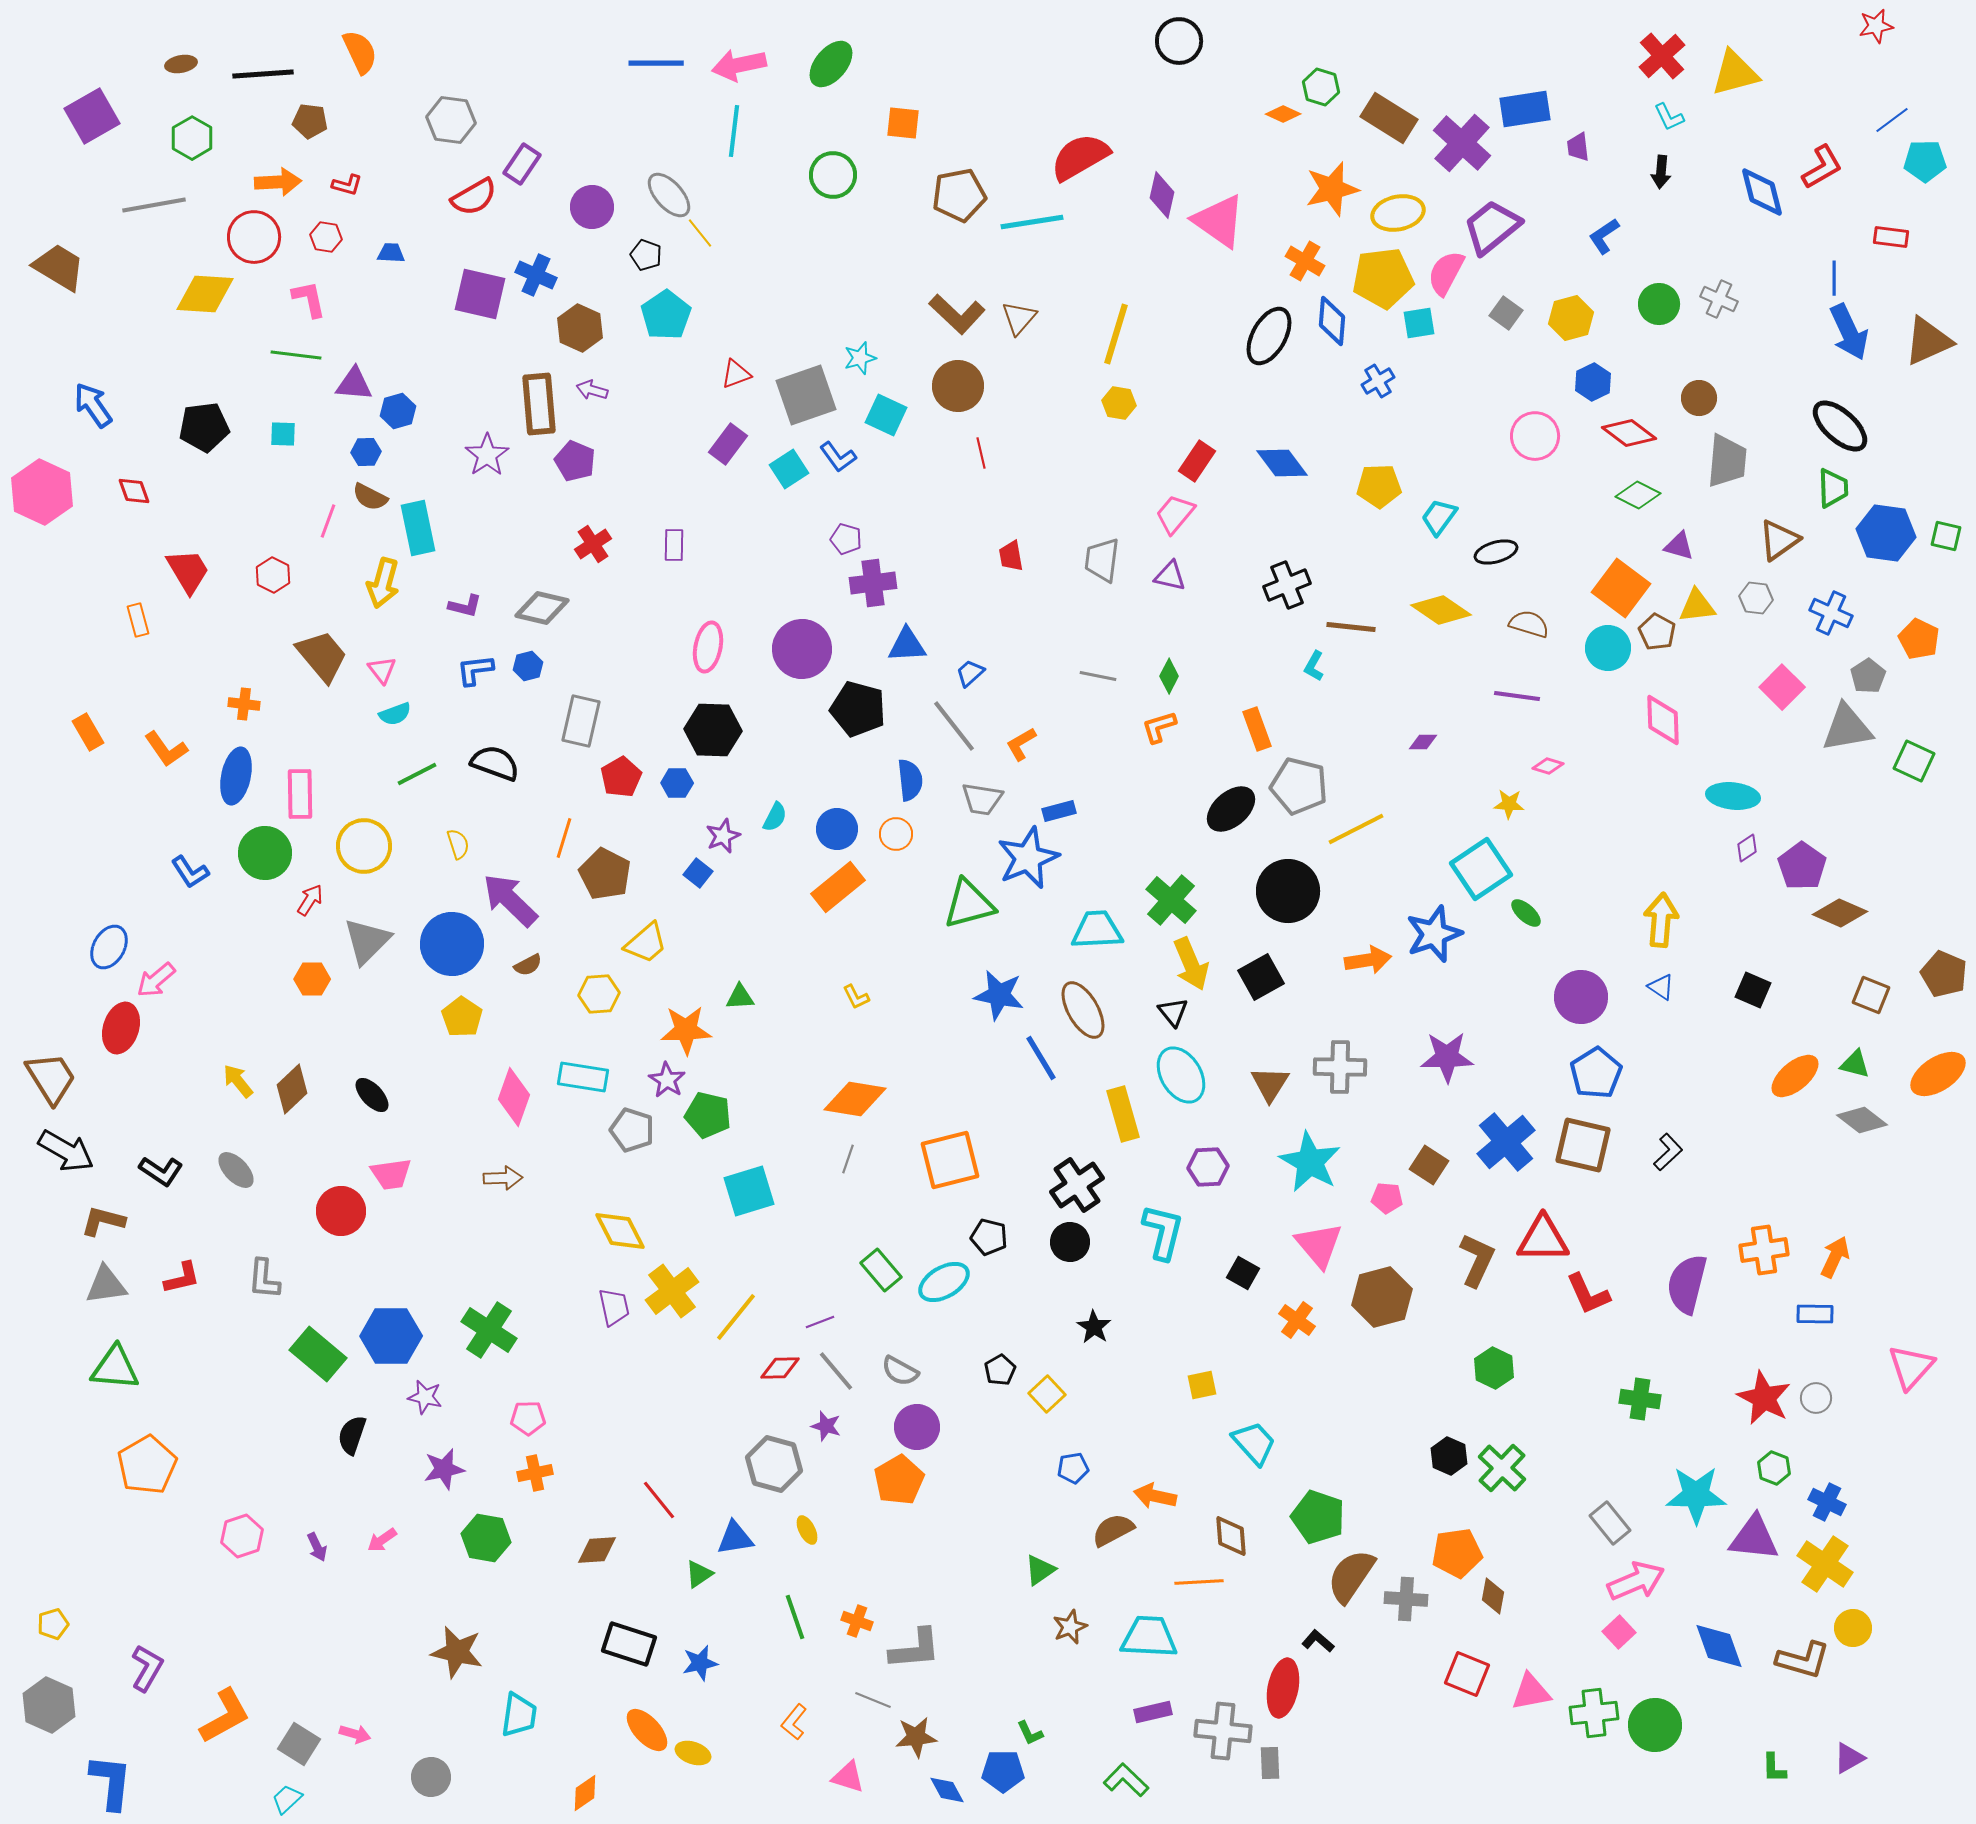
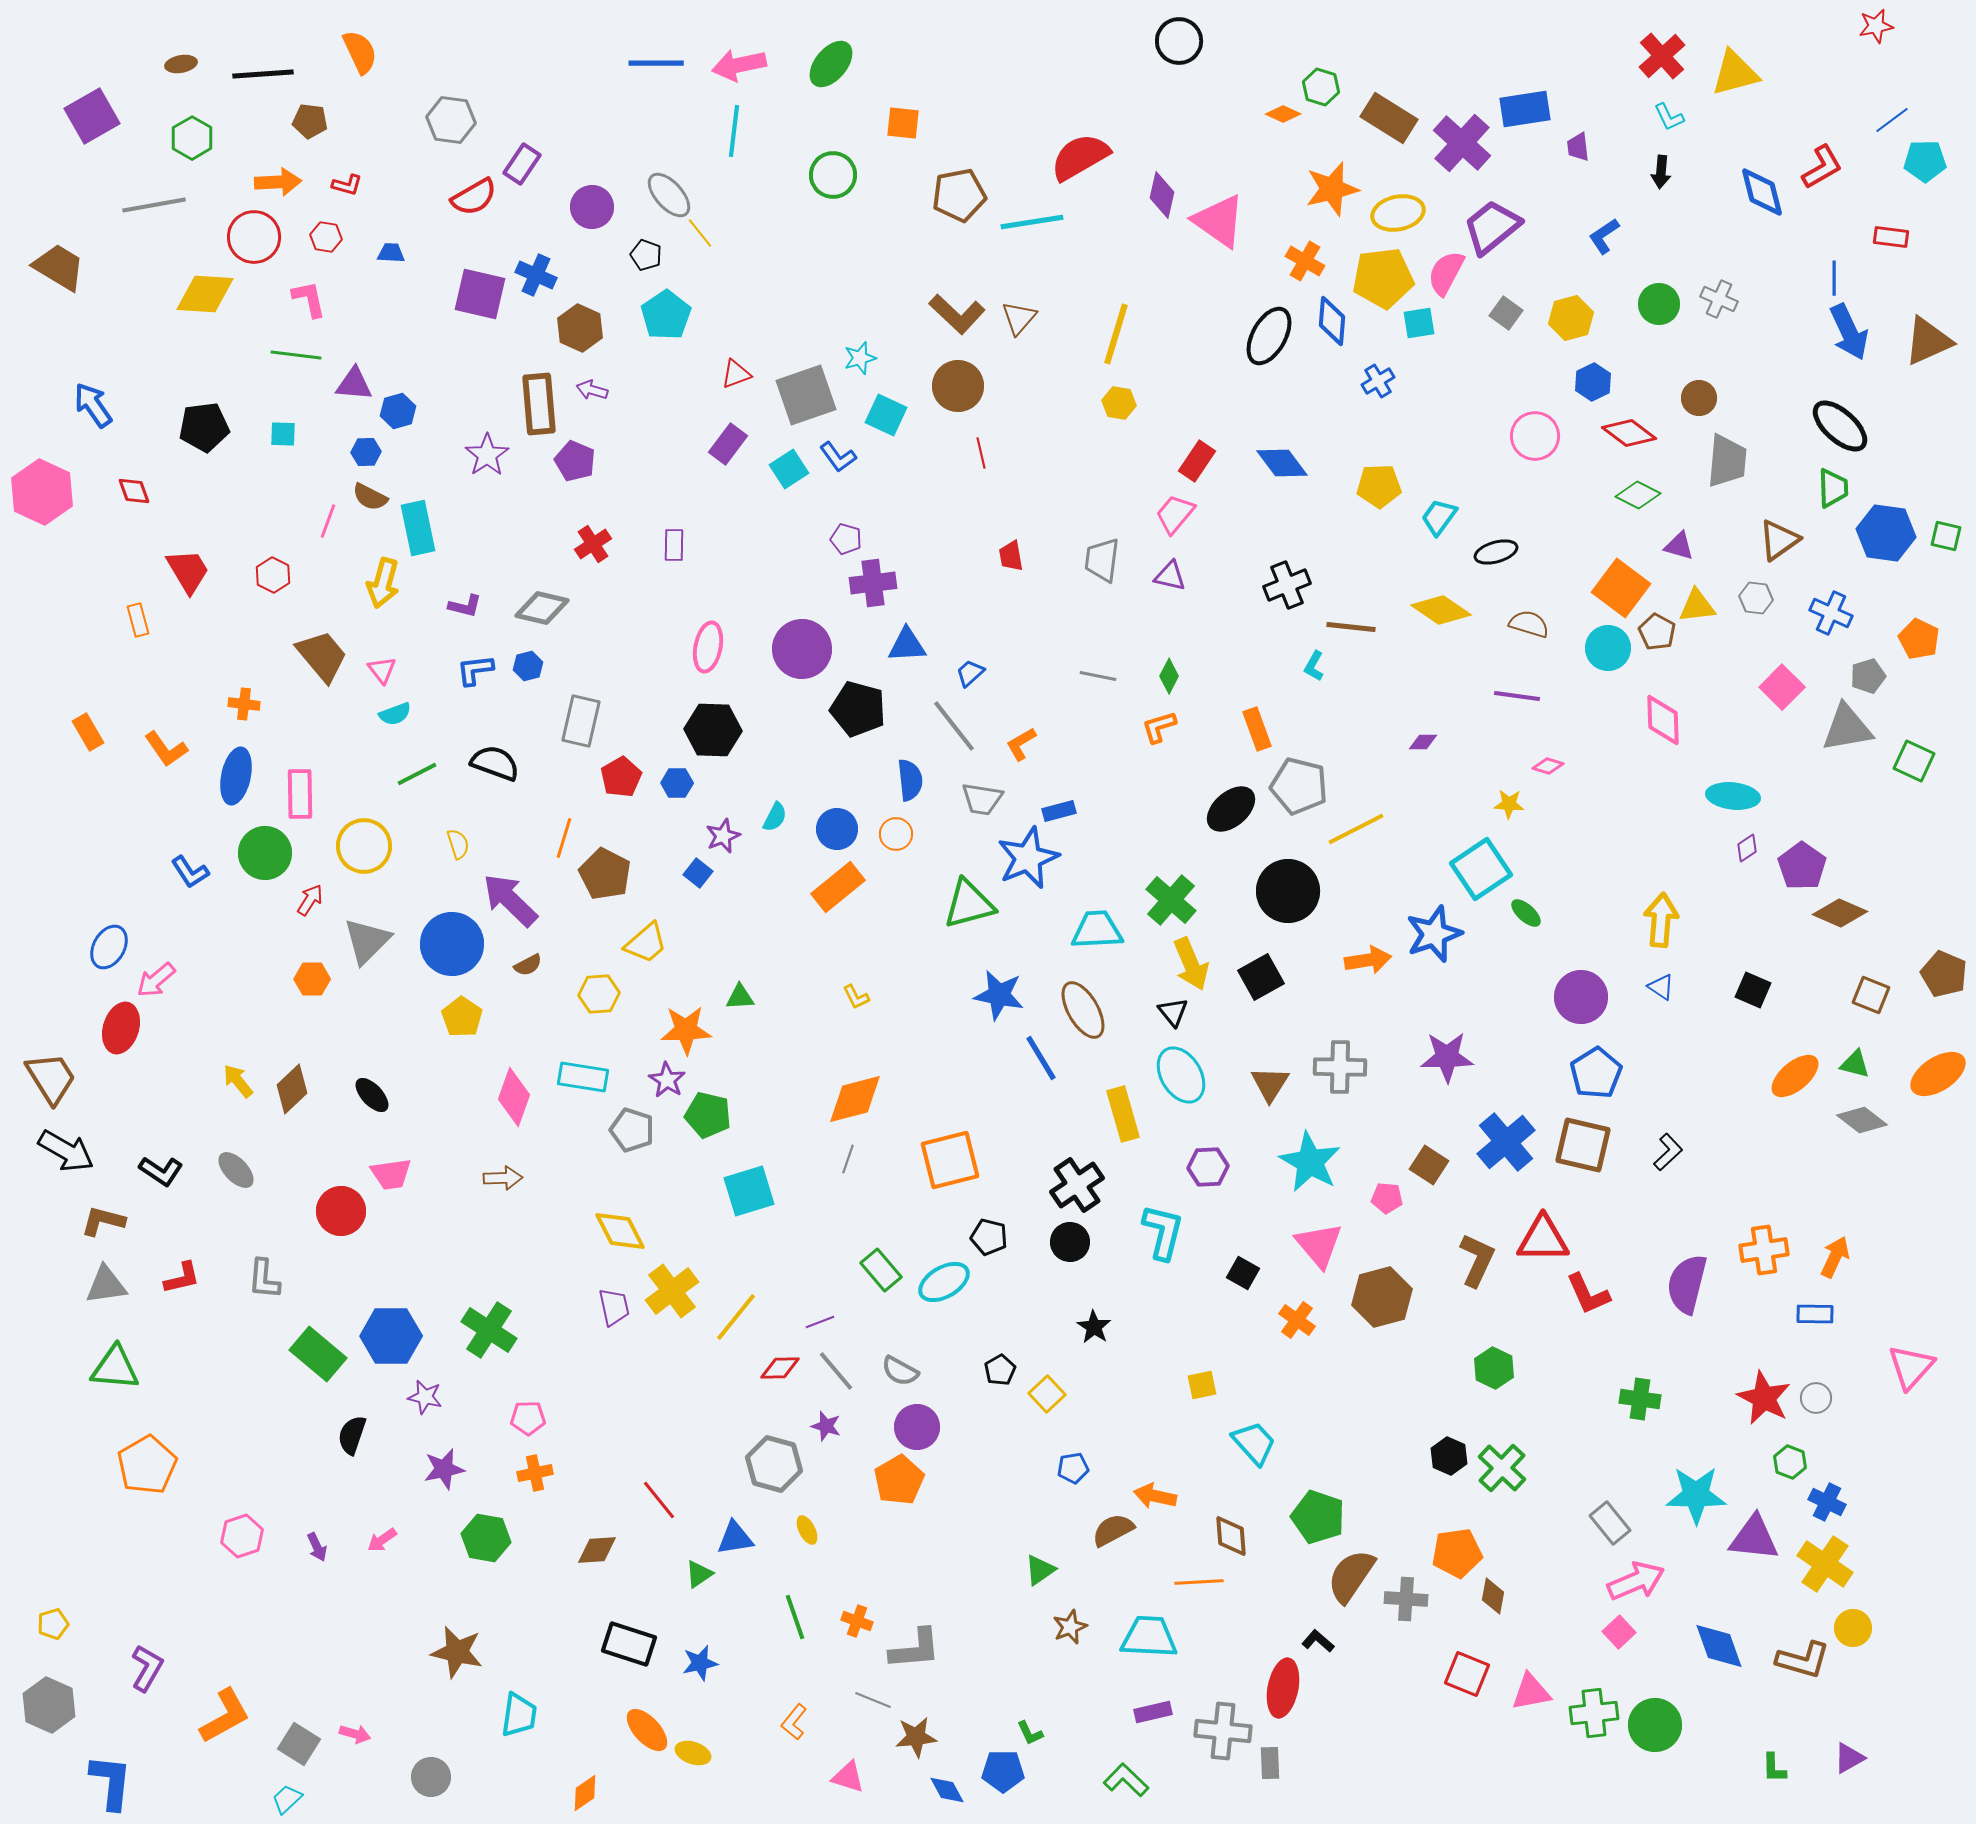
gray pentagon at (1868, 676): rotated 16 degrees clockwise
orange diamond at (855, 1099): rotated 24 degrees counterclockwise
green hexagon at (1774, 1468): moved 16 px right, 6 px up
